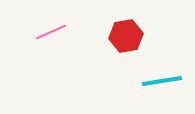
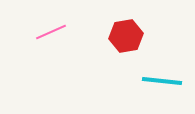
cyan line: rotated 15 degrees clockwise
